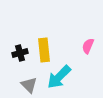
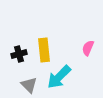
pink semicircle: moved 2 px down
black cross: moved 1 px left, 1 px down
